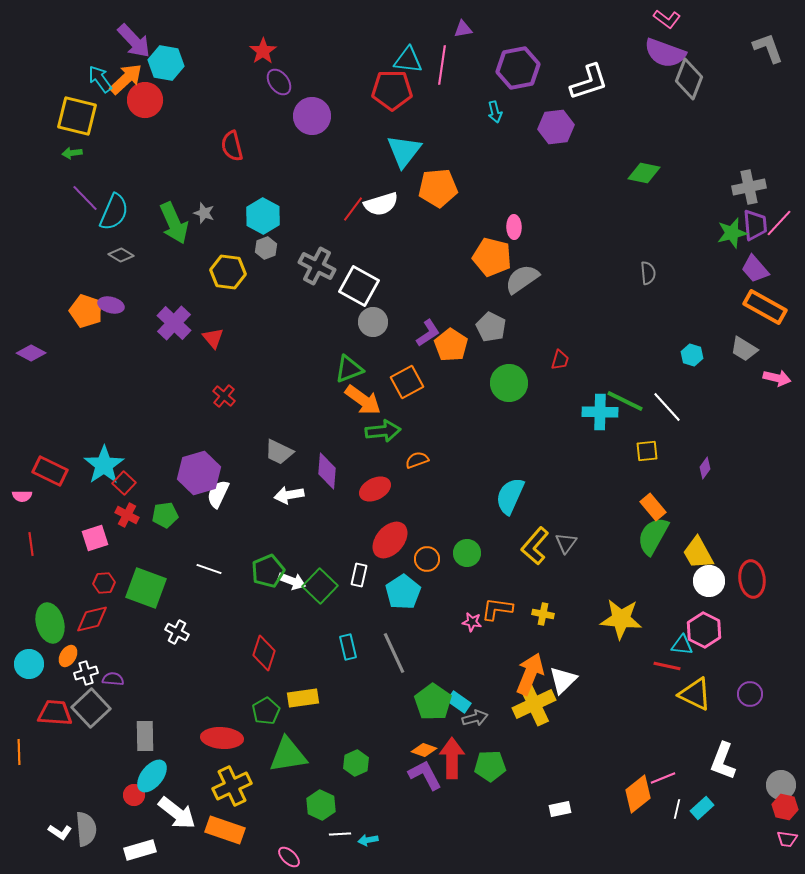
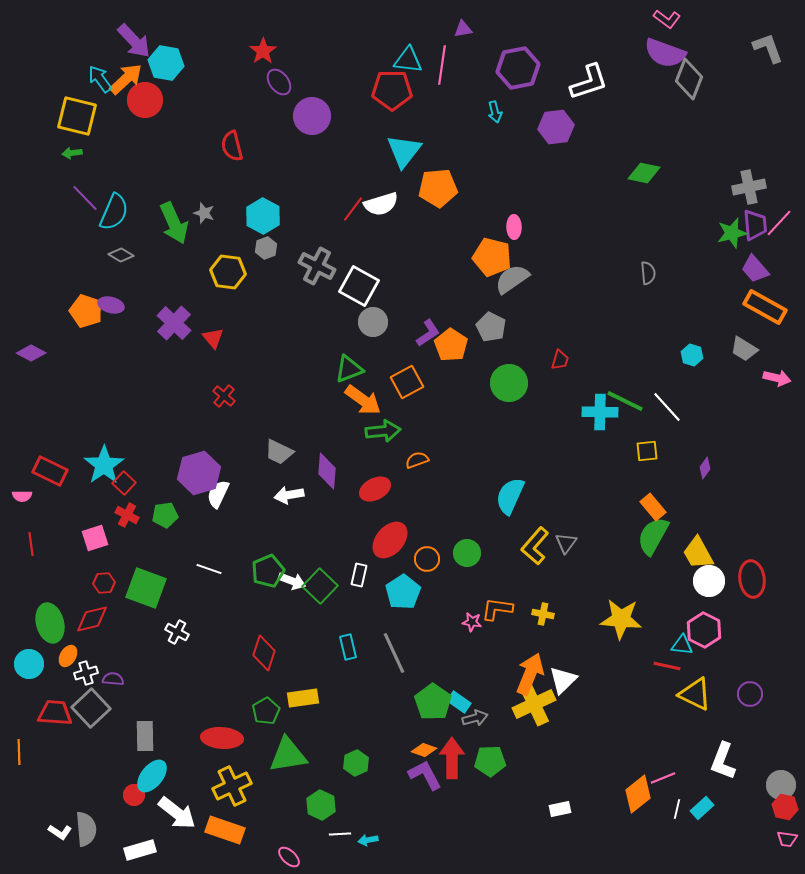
gray semicircle at (522, 279): moved 10 px left
green pentagon at (490, 766): moved 5 px up
